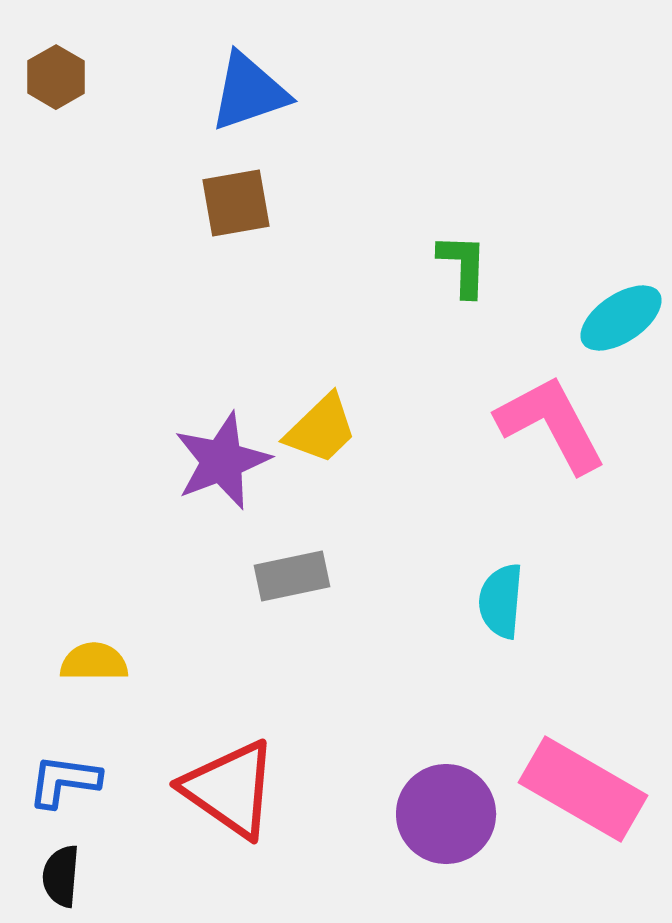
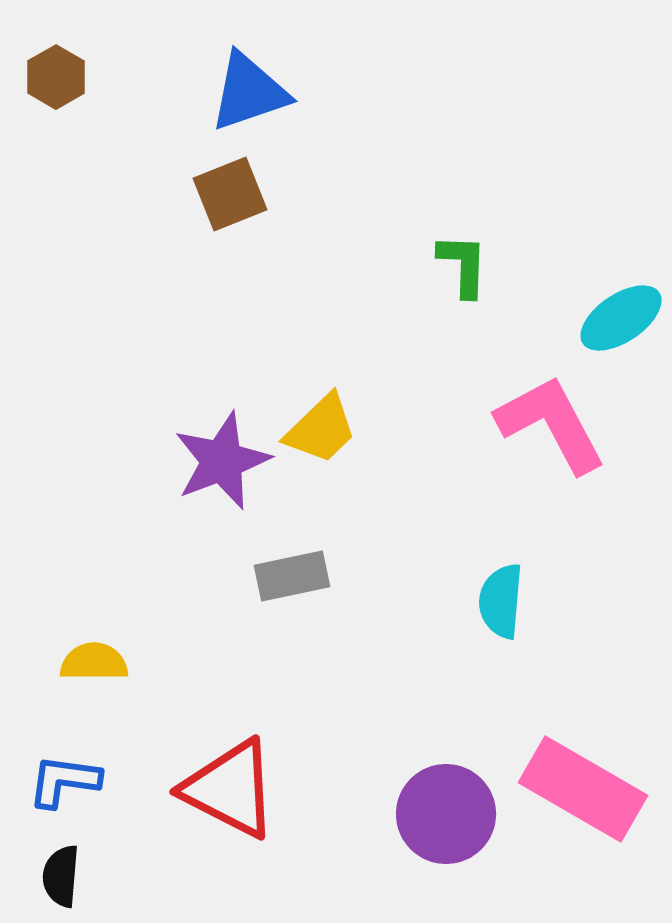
brown square: moved 6 px left, 9 px up; rotated 12 degrees counterclockwise
red triangle: rotated 8 degrees counterclockwise
